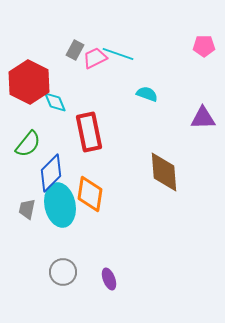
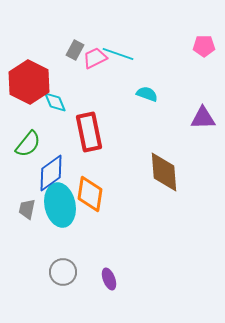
blue diamond: rotated 9 degrees clockwise
